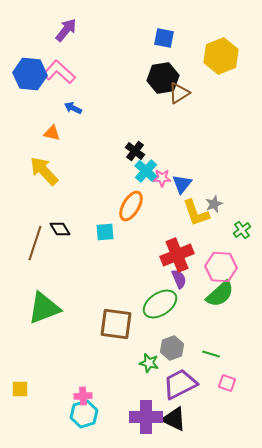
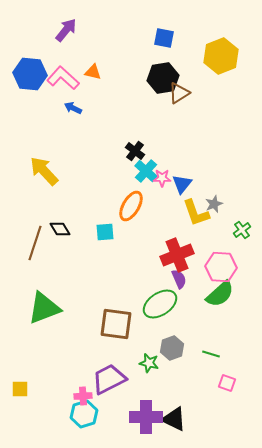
pink L-shape: moved 4 px right, 6 px down
orange triangle: moved 41 px right, 61 px up
purple trapezoid: moved 71 px left, 5 px up
